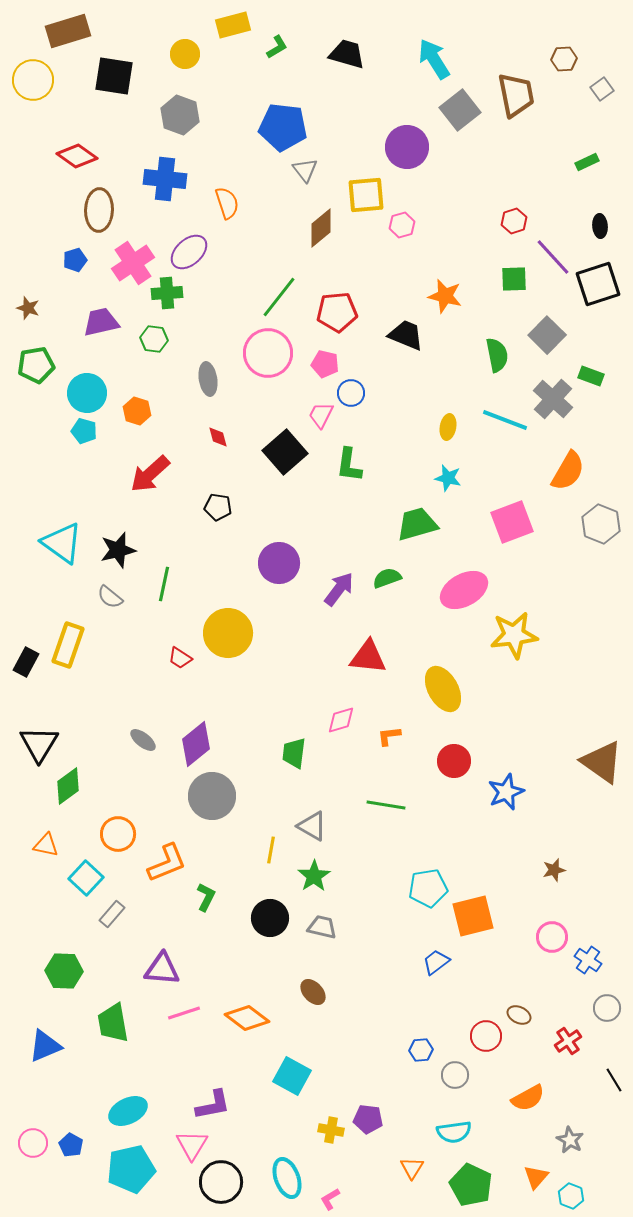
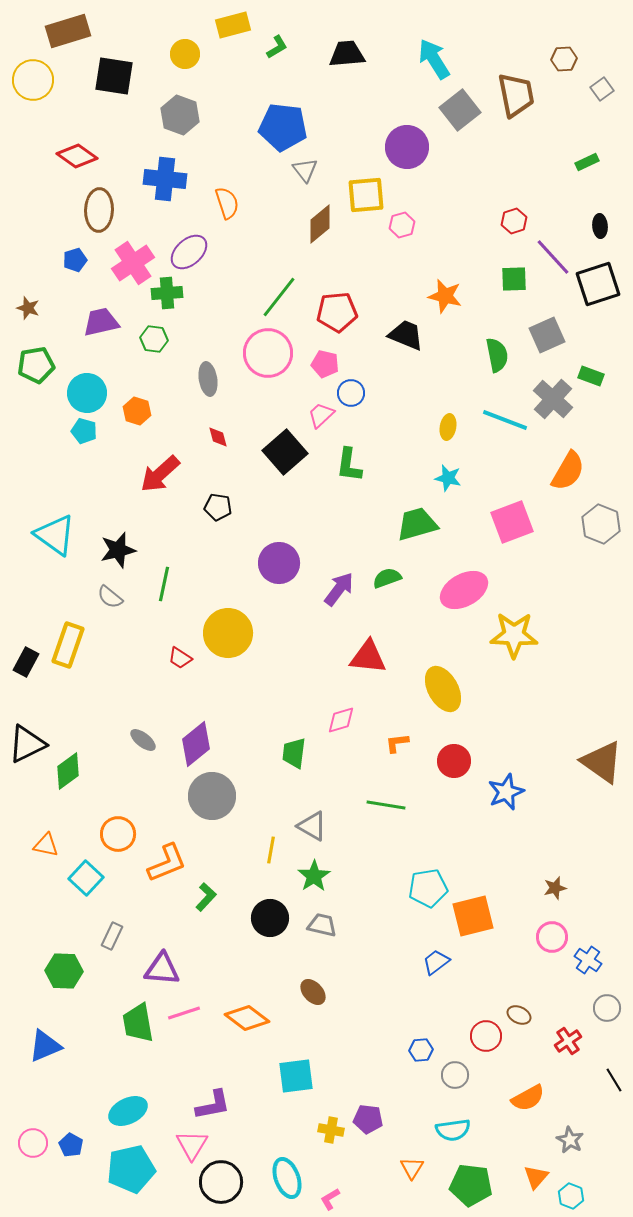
black trapezoid at (347, 54): rotated 21 degrees counterclockwise
brown diamond at (321, 228): moved 1 px left, 4 px up
gray square at (547, 335): rotated 21 degrees clockwise
pink trapezoid at (321, 415): rotated 20 degrees clockwise
red arrow at (150, 474): moved 10 px right
cyan triangle at (62, 543): moved 7 px left, 8 px up
yellow star at (514, 635): rotated 9 degrees clockwise
orange L-shape at (389, 736): moved 8 px right, 7 px down
black triangle at (39, 744): moved 12 px left; rotated 33 degrees clockwise
green diamond at (68, 786): moved 15 px up
brown star at (554, 870): moved 1 px right, 18 px down
green L-shape at (206, 897): rotated 16 degrees clockwise
gray rectangle at (112, 914): moved 22 px down; rotated 16 degrees counterclockwise
gray trapezoid at (322, 927): moved 2 px up
green trapezoid at (113, 1023): moved 25 px right
cyan square at (292, 1076): moved 4 px right; rotated 36 degrees counterclockwise
cyan semicircle at (454, 1132): moved 1 px left, 2 px up
green pentagon at (471, 1185): rotated 18 degrees counterclockwise
